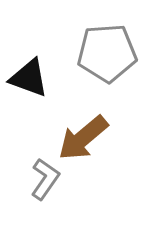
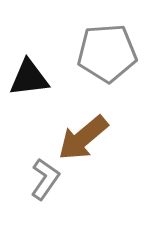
black triangle: rotated 27 degrees counterclockwise
